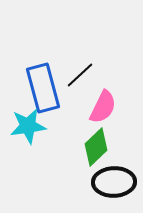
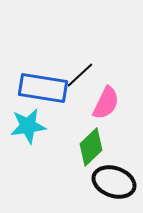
blue rectangle: rotated 66 degrees counterclockwise
pink semicircle: moved 3 px right, 4 px up
green diamond: moved 5 px left
black ellipse: rotated 21 degrees clockwise
